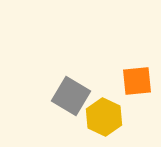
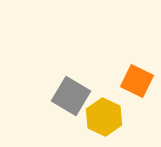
orange square: rotated 32 degrees clockwise
